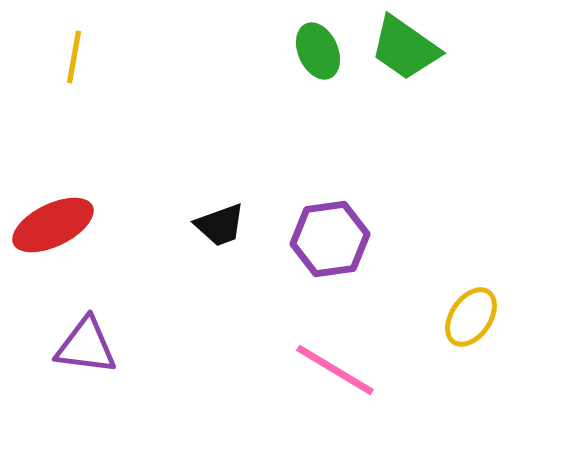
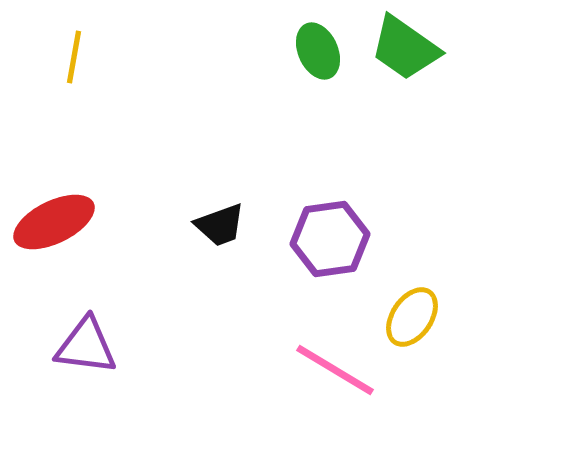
red ellipse: moved 1 px right, 3 px up
yellow ellipse: moved 59 px left
